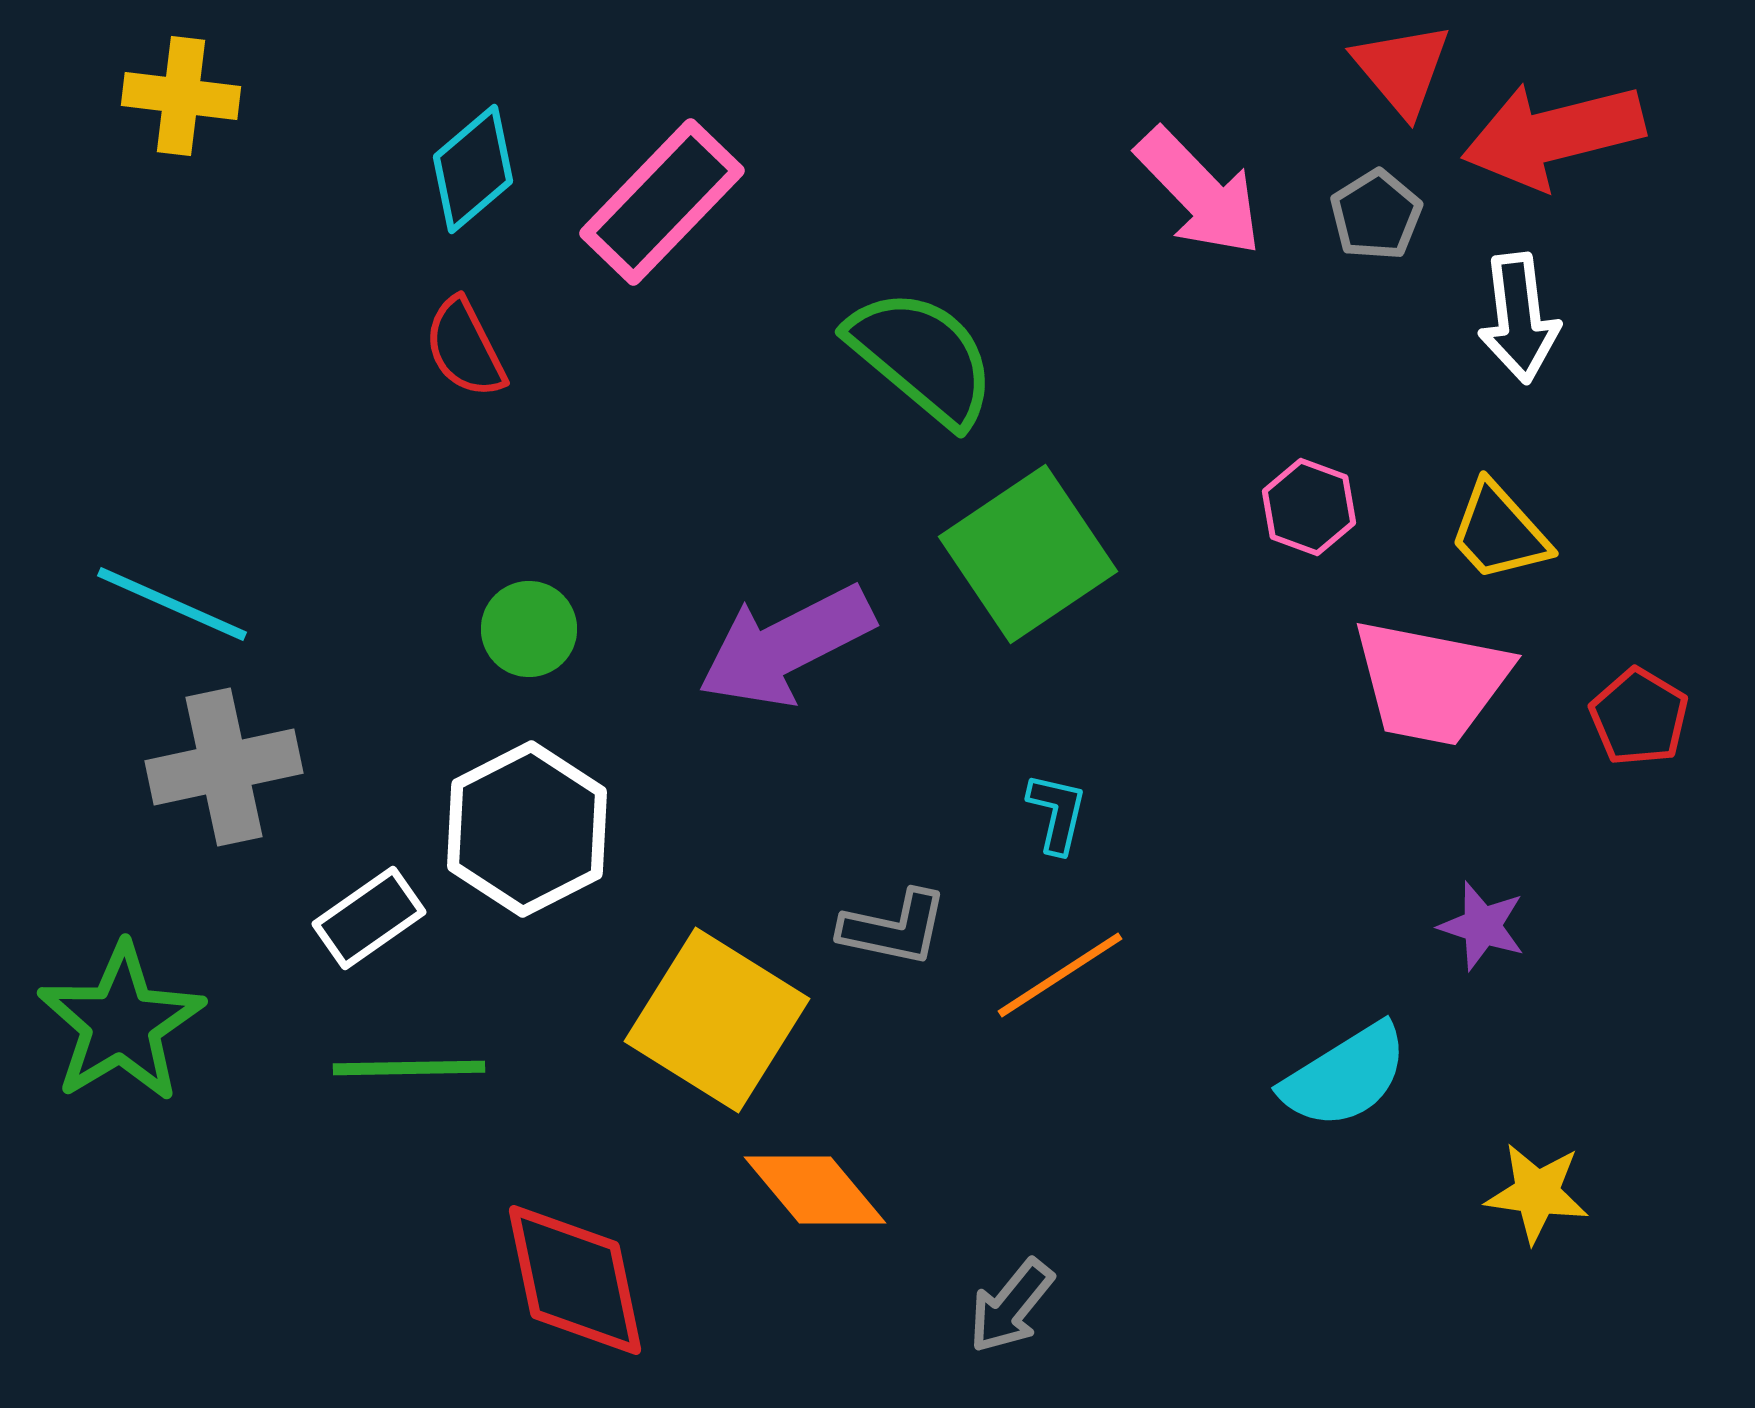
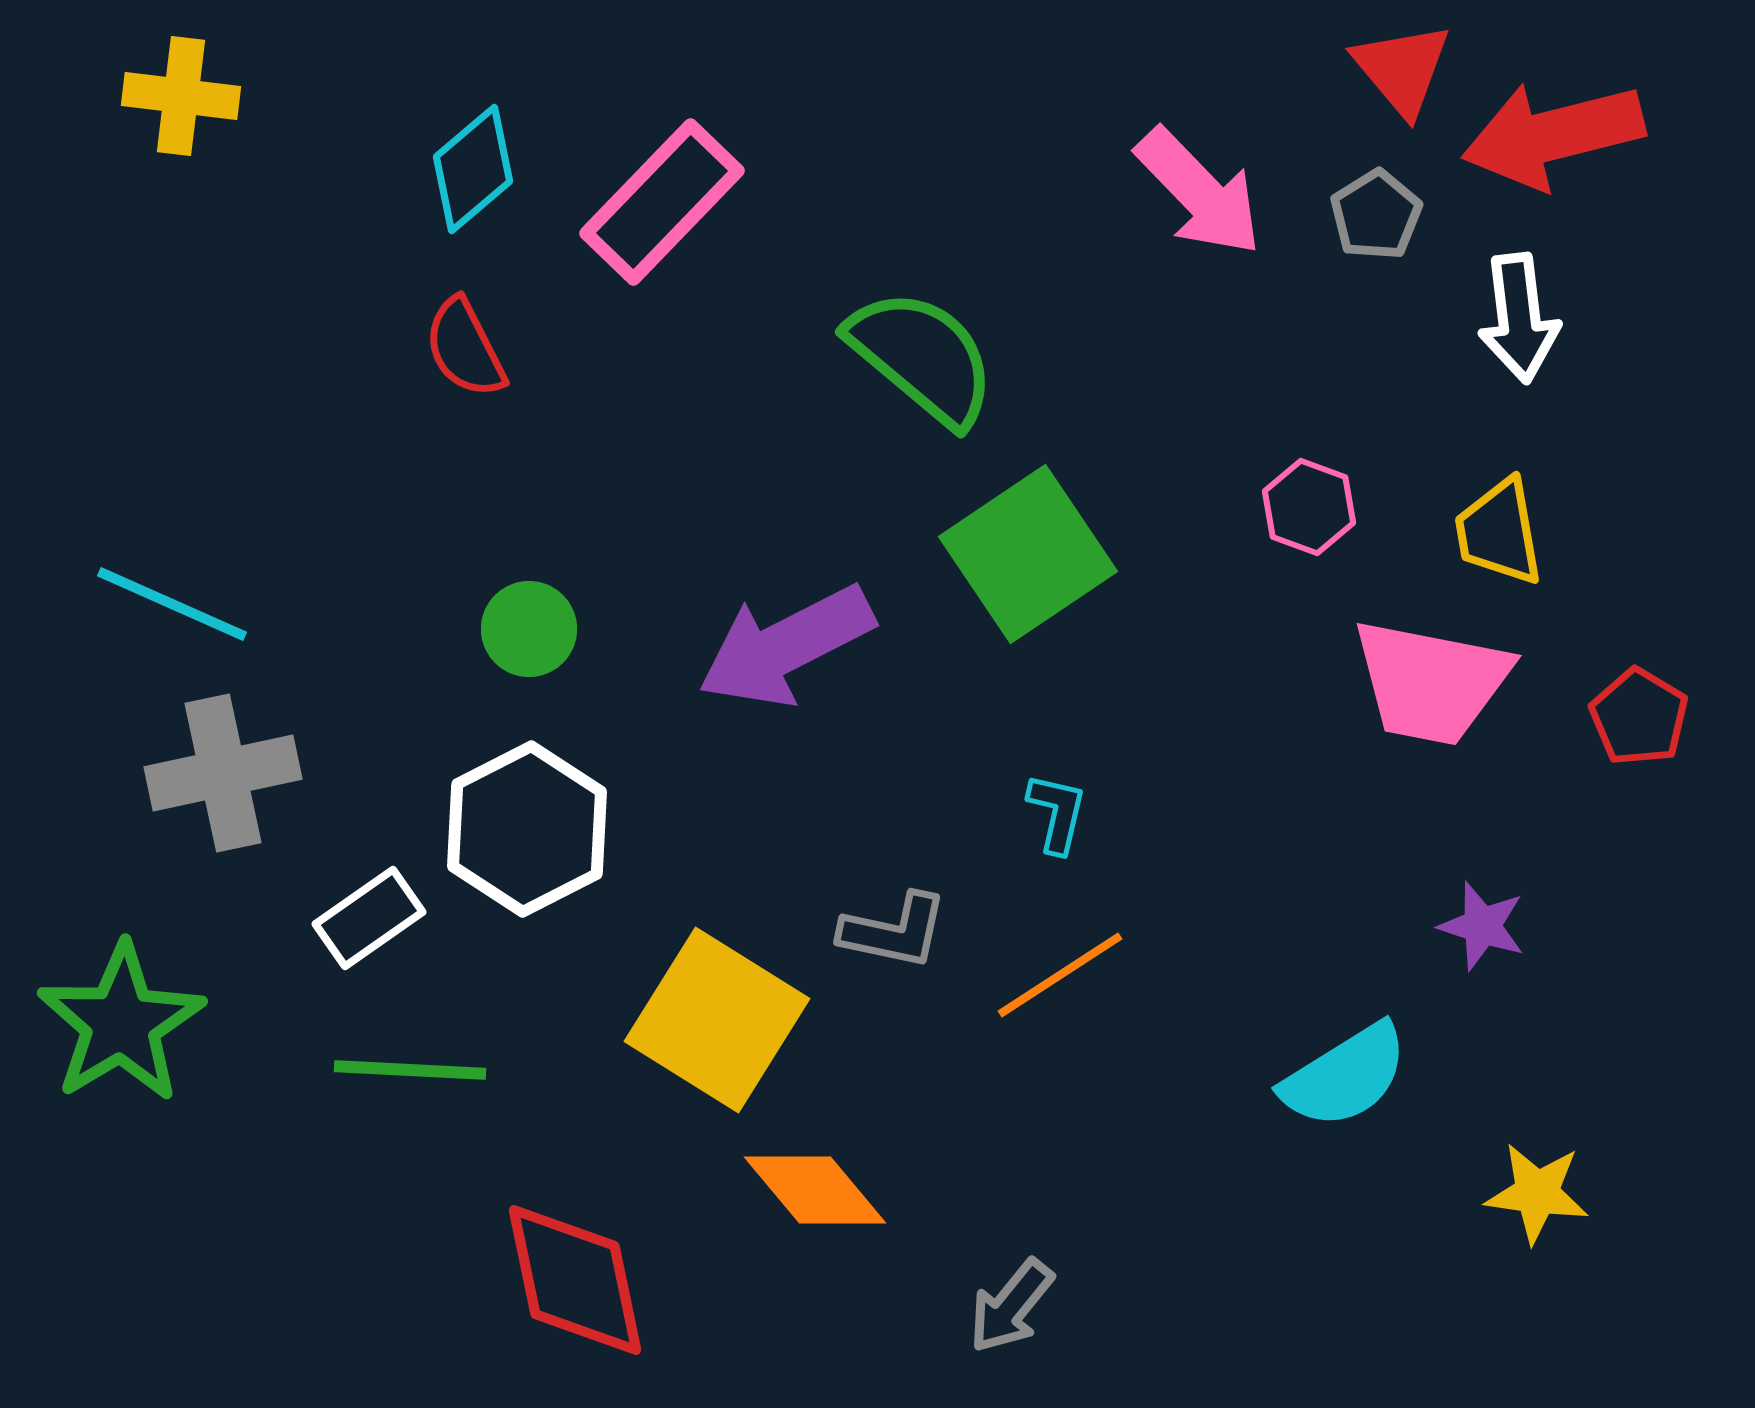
yellow trapezoid: rotated 32 degrees clockwise
gray cross: moved 1 px left, 6 px down
gray L-shape: moved 3 px down
green line: moved 1 px right, 2 px down; rotated 4 degrees clockwise
